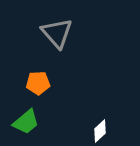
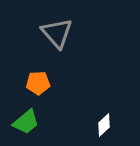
white diamond: moved 4 px right, 6 px up
